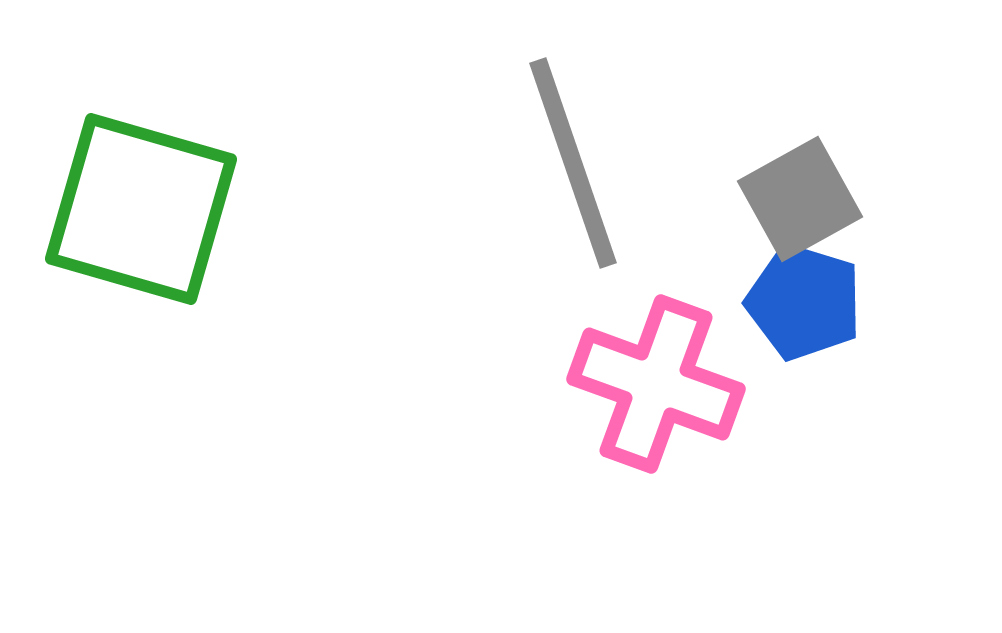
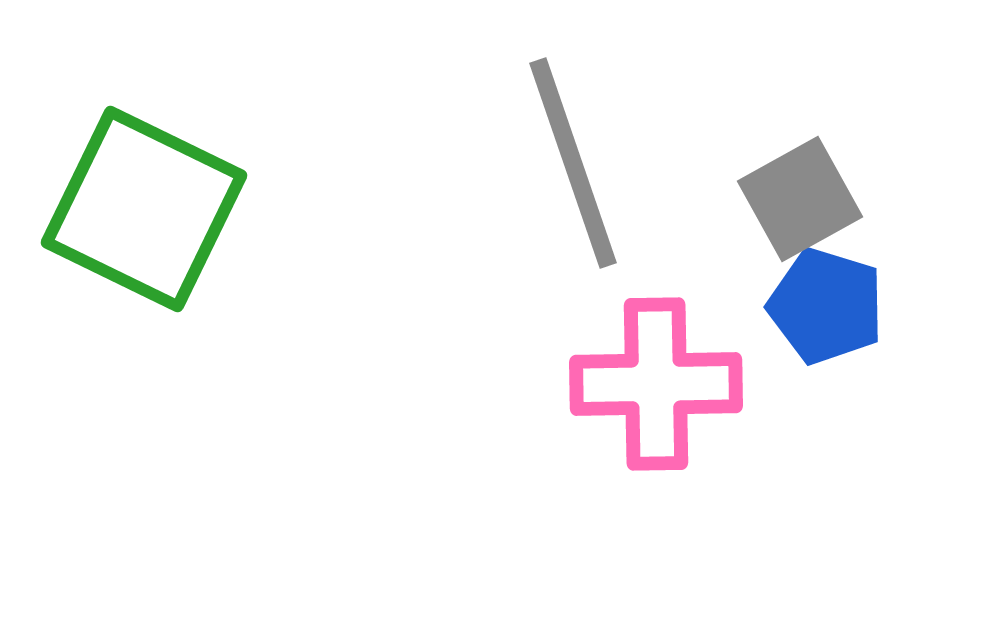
green square: moved 3 px right; rotated 10 degrees clockwise
blue pentagon: moved 22 px right, 4 px down
pink cross: rotated 21 degrees counterclockwise
